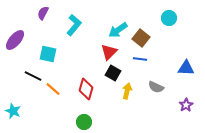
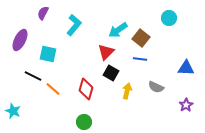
purple ellipse: moved 5 px right; rotated 15 degrees counterclockwise
red triangle: moved 3 px left
black square: moved 2 px left
